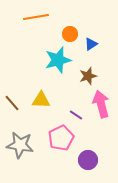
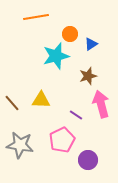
cyan star: moved 2 px left, 4 px up
pink pentagon: moved 1 px right, 2 px down
